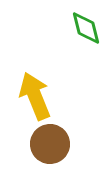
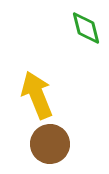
yellow arrow: moved 2 px right, 1 px up
